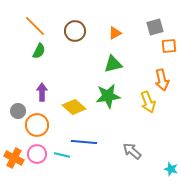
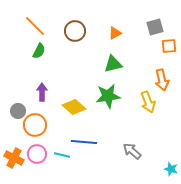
orange circle: moved 2 px left
